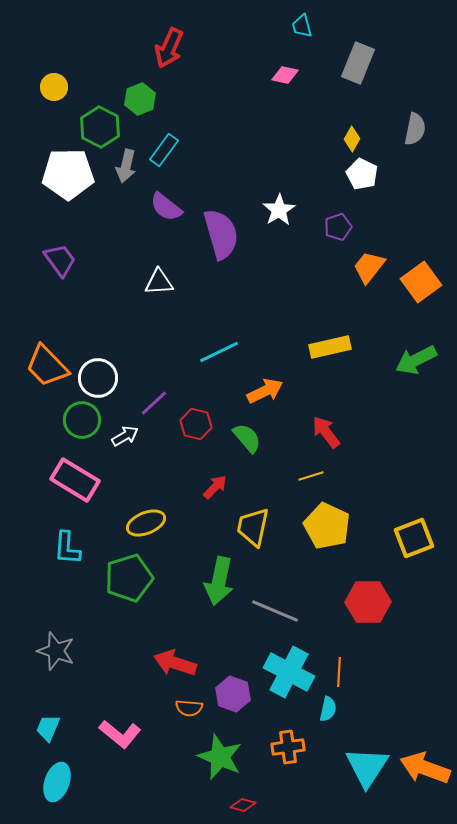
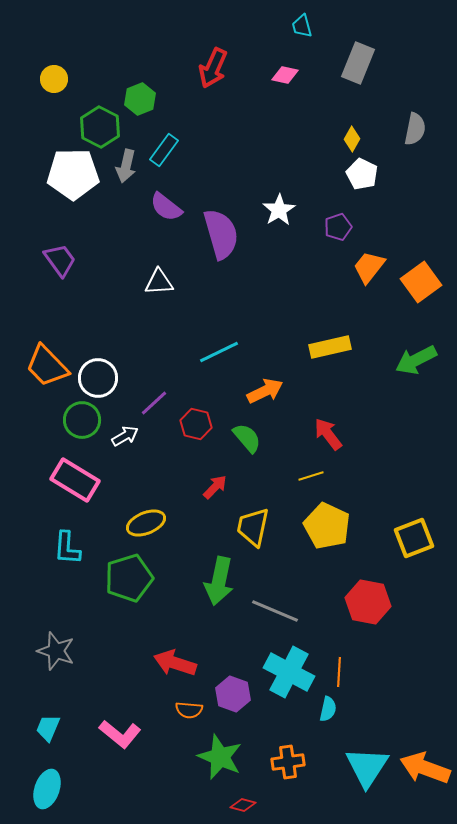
red arrow at (169, 48): moved 44 px right, 20 px down
yellow circle at (54, 87): moved 8 px up
white pentagon at (68, 174): moved 5 px right
red arrow at (326, 432): moved 2 px right, 2 px down
red hexagon at (368, 602): rotated 12 degrees clockwise
orange semicircle at (189, 708): moved 2 px down
orange cross at (288, 747): moved 15 px down
cyan ellipse at (57, 782): moved 10 px left, 7 px down
